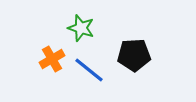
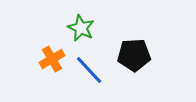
green star: rotated 8 degrees clockwise
blue line: rotated 8 degrees clockwise
